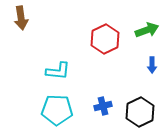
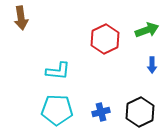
blue cross: moved 2 px left, 6 px down
